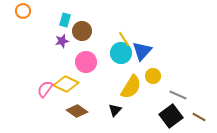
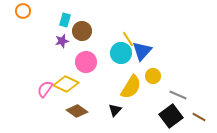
yellow line: moved 4 px right
